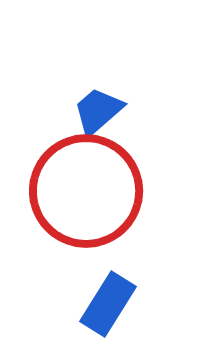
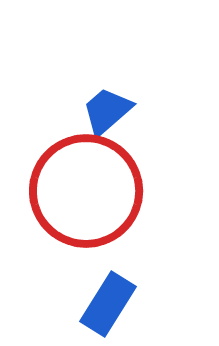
blue trapezoid: moved 9 px right
